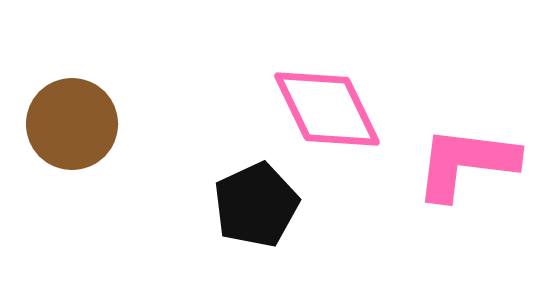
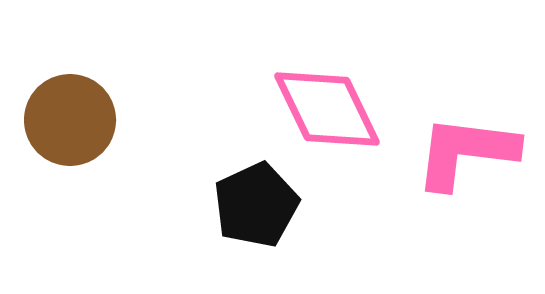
brown circle: moved 2 px left, 4 px up
pink L-shape: moved 11 px up
